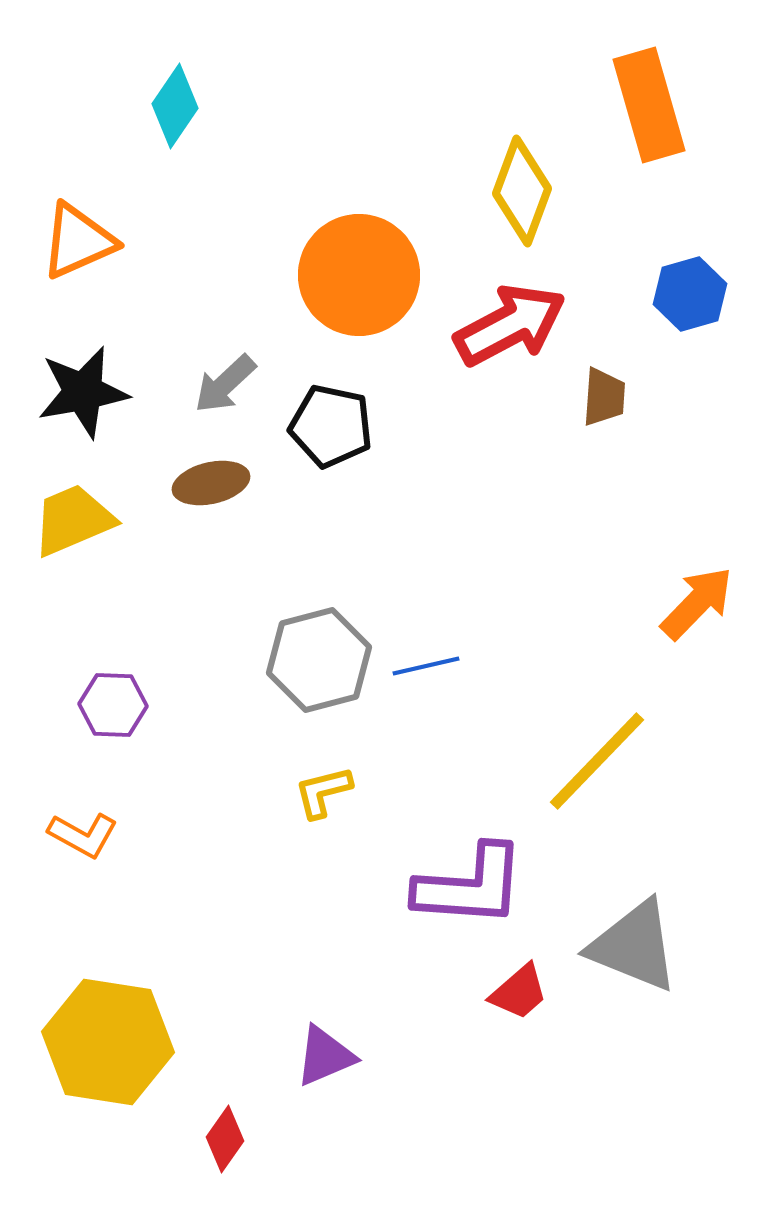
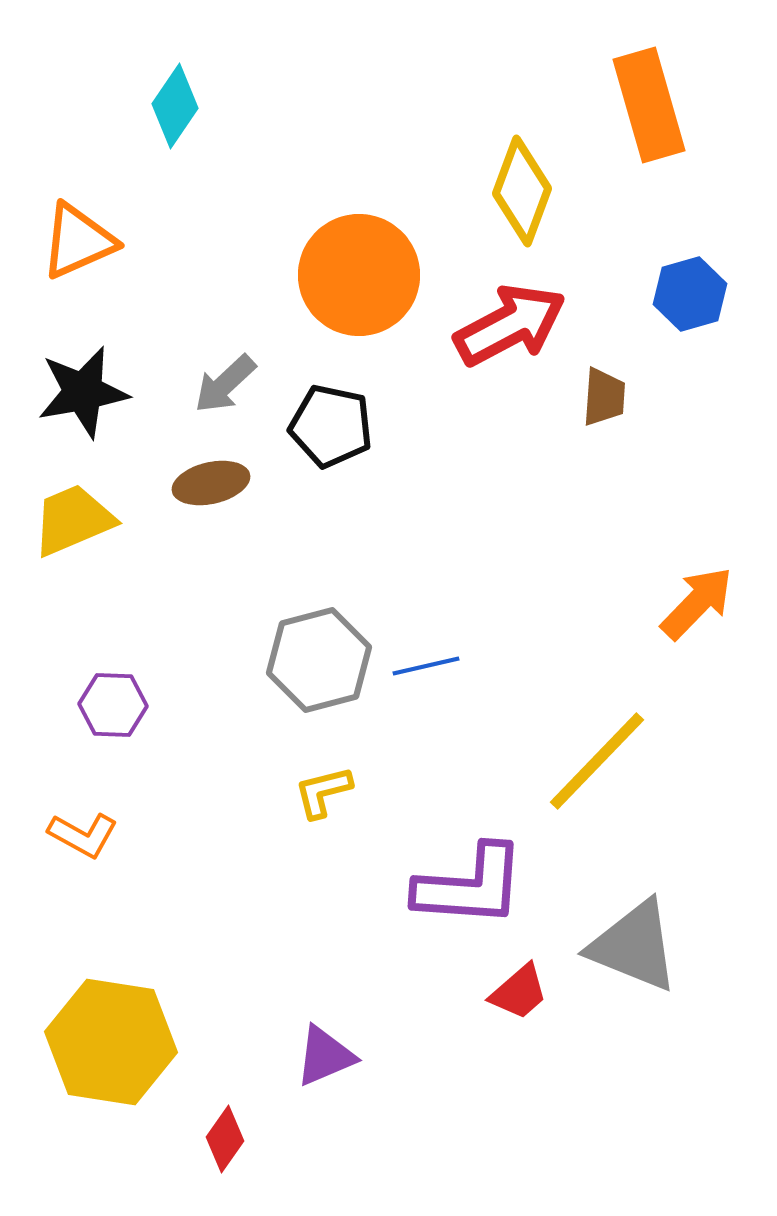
yellow hexagon: moved 3 px right
